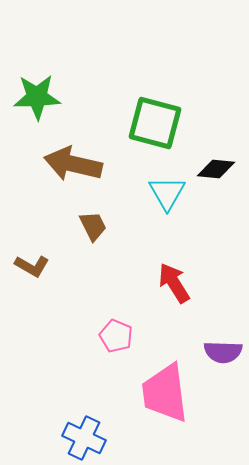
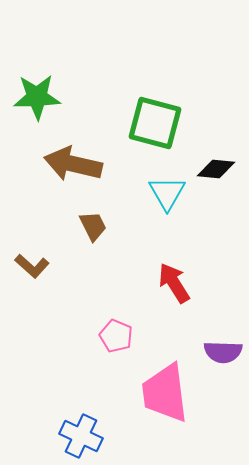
brown L-shape: rotated 12 degrees clockwise
blue cross: moved 3 px left, 2 px up
